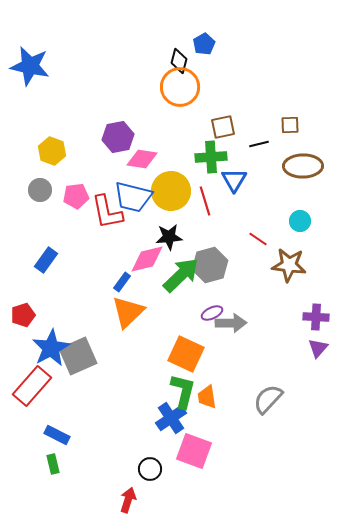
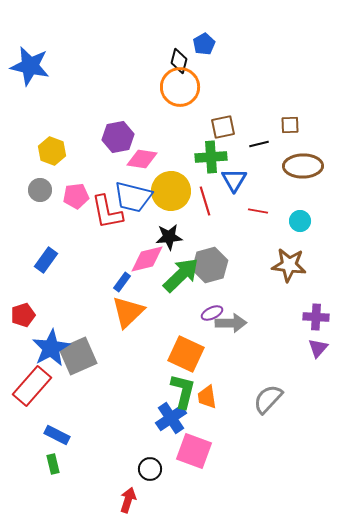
red line at (258, 239): moved 28 px up; rotated 24 degrees counterclockwise
